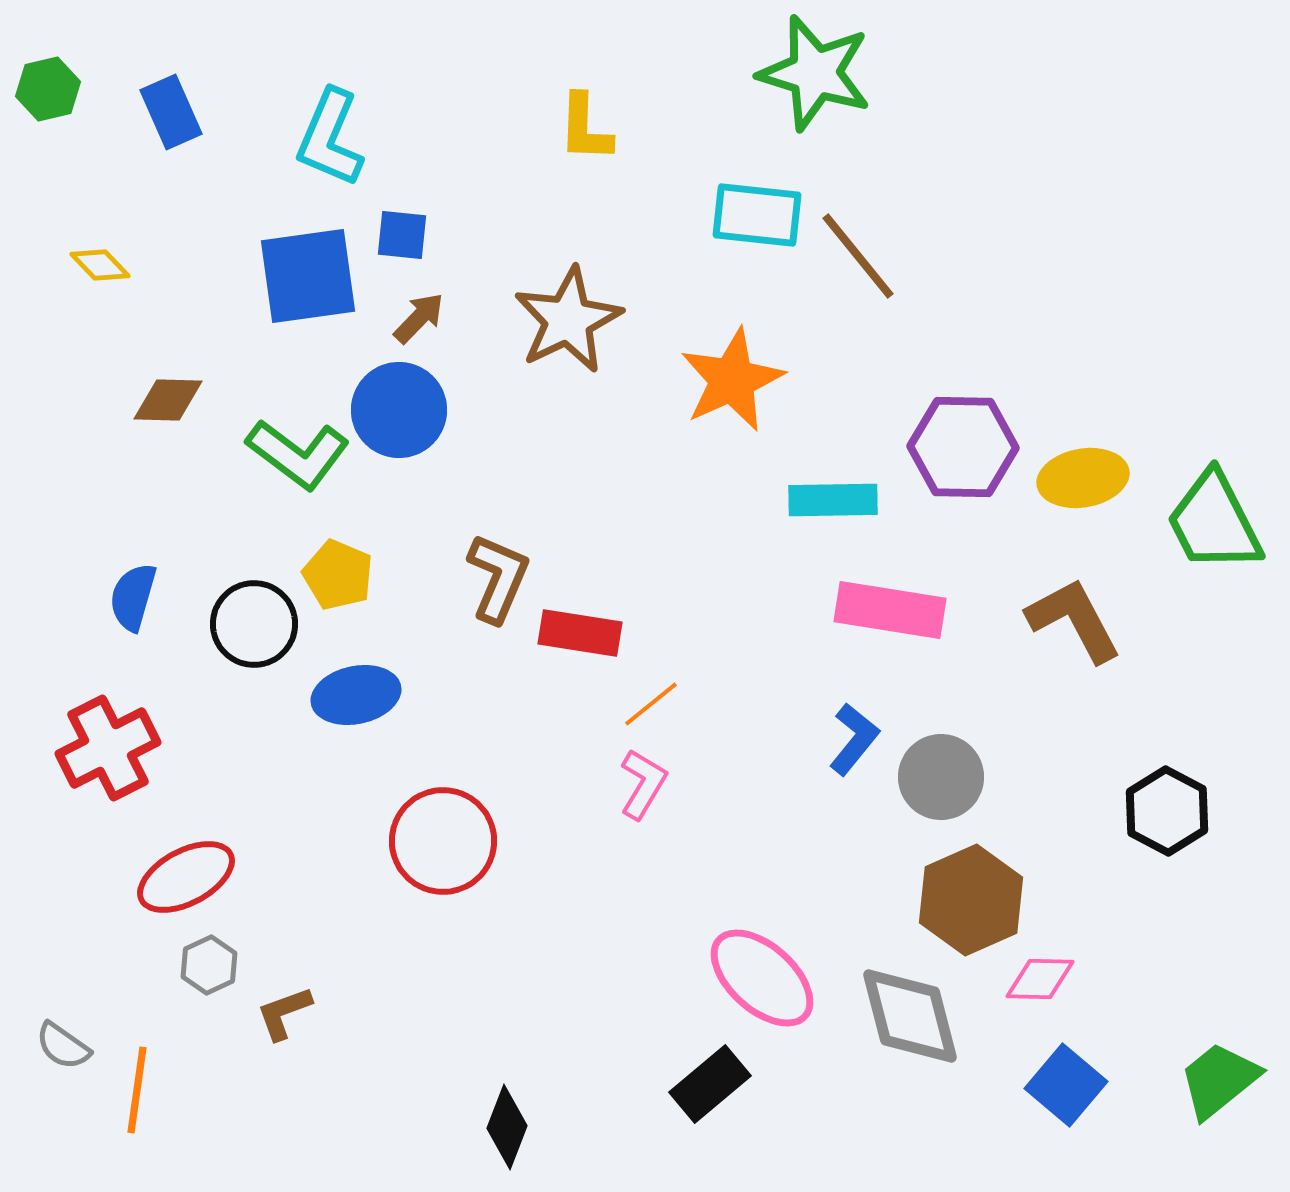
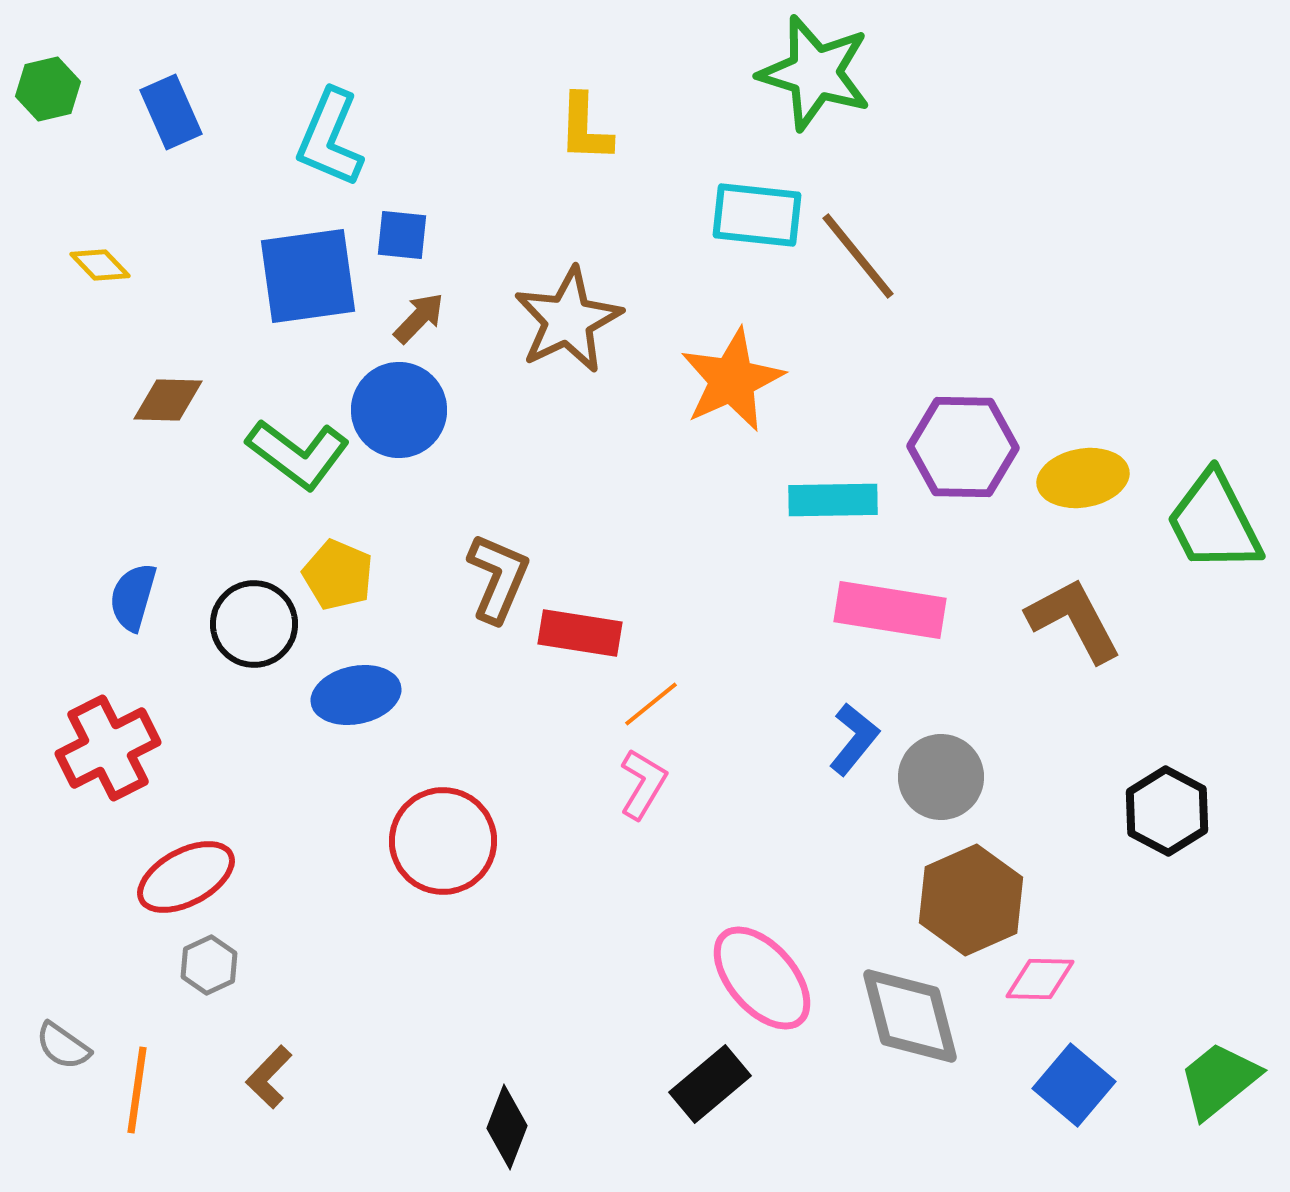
pink ellipse at (762, 978): rotated 7 degrees clockwise
brown L-shape at (284, 1013): moved 15 px left, 64 px down; rotated 26 degrees counterclockwise
blue square at (1066, 1085): moved 8 px right
